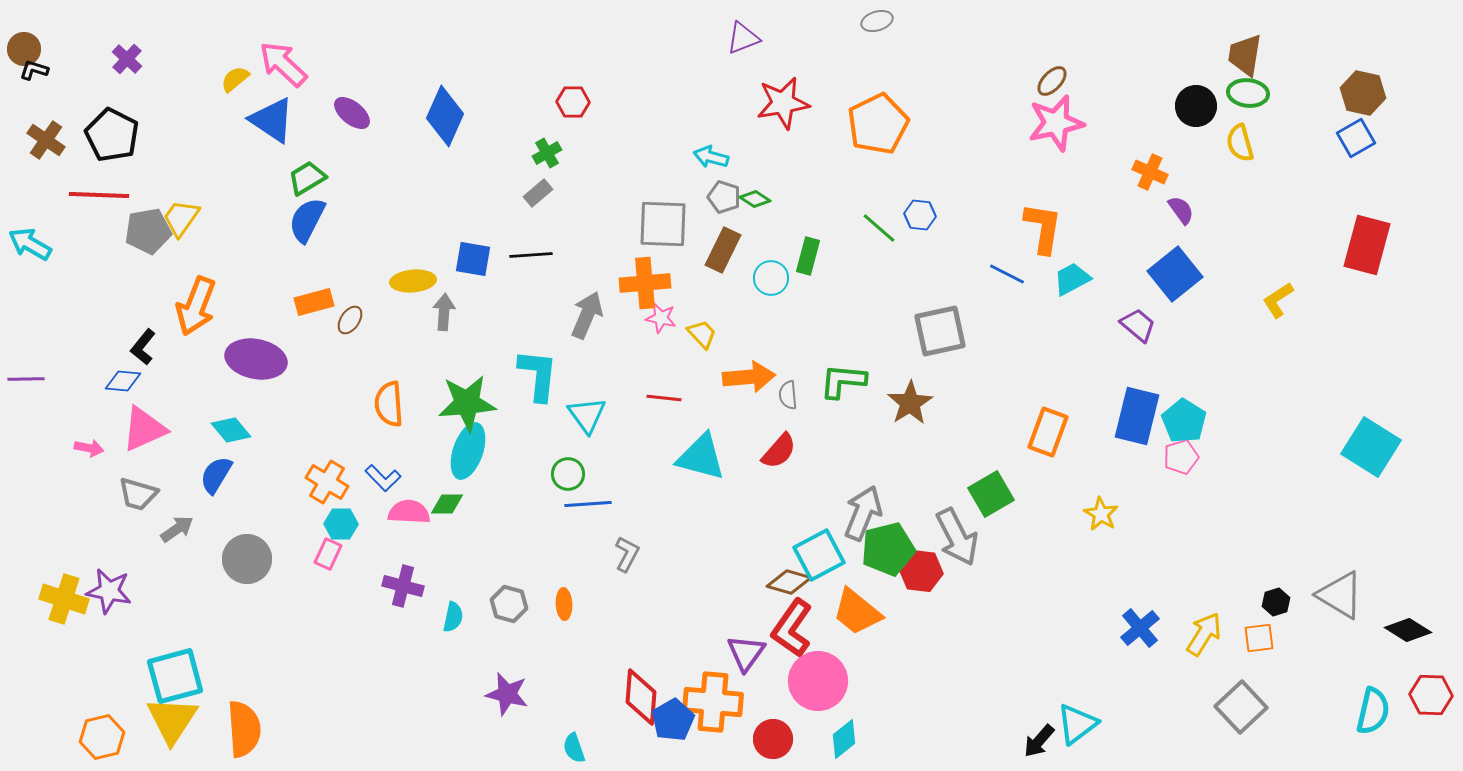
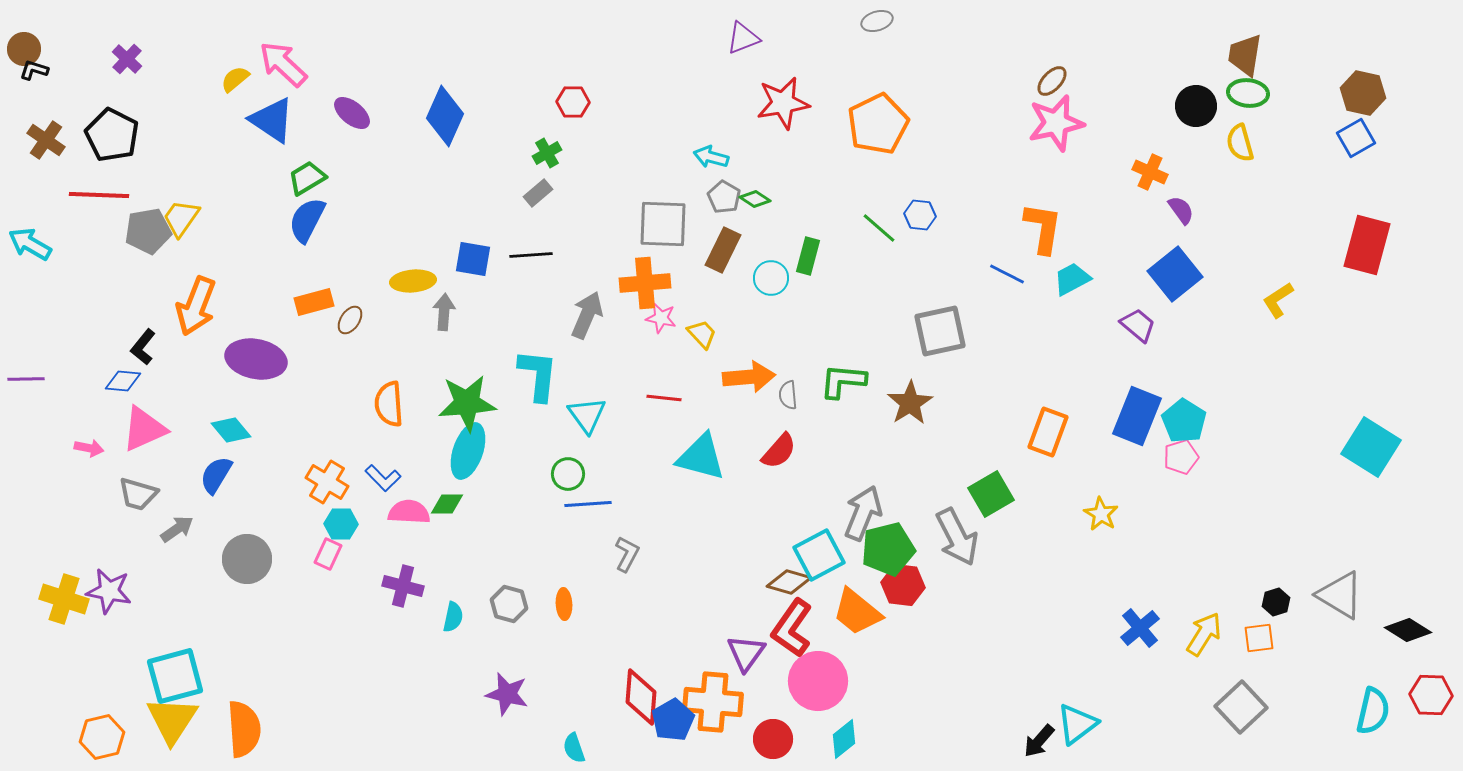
gray pentagon at (724, 197): rotated 12 degrees clockwise
blue rectangle at (1137, 416): rotated 8 degrees clockwise
red hexagon at (921, 571): moved 18 px left, 14 px down
